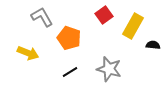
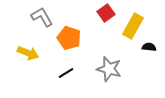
red square: moved 2 px right, 2 px up
black semicircle: moved 4 px left, 2 px down
black line: moved 4 px left, 1 px down
